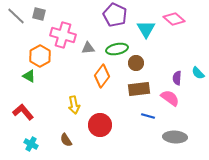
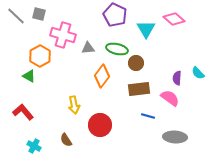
green ellipse: rotated 25 degrees clockwise
cyan cross: moved 3 px right, 2 px down
